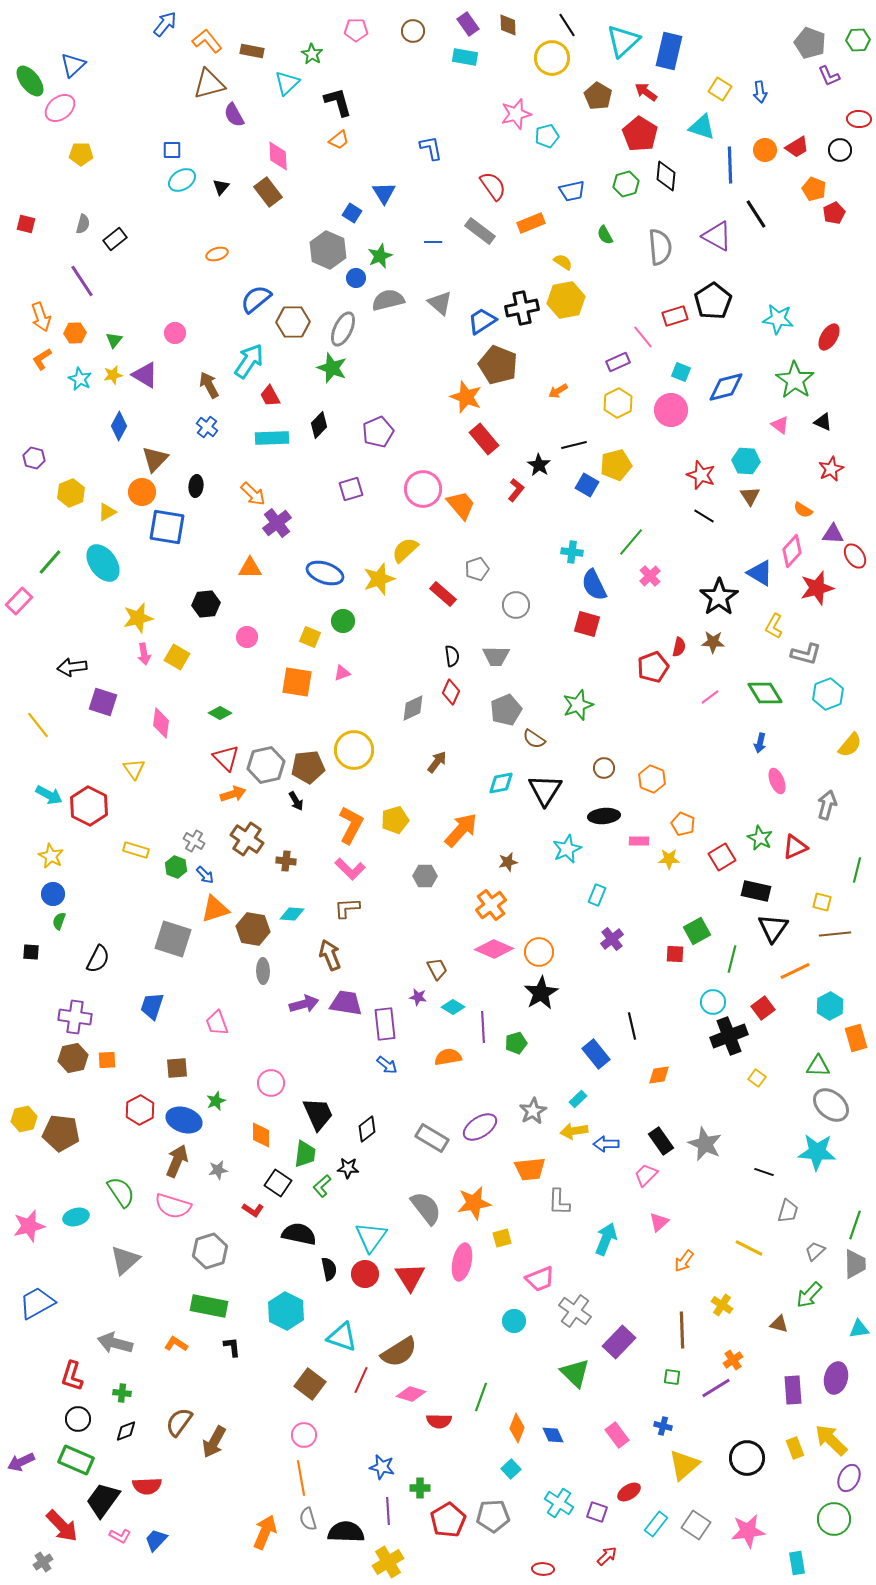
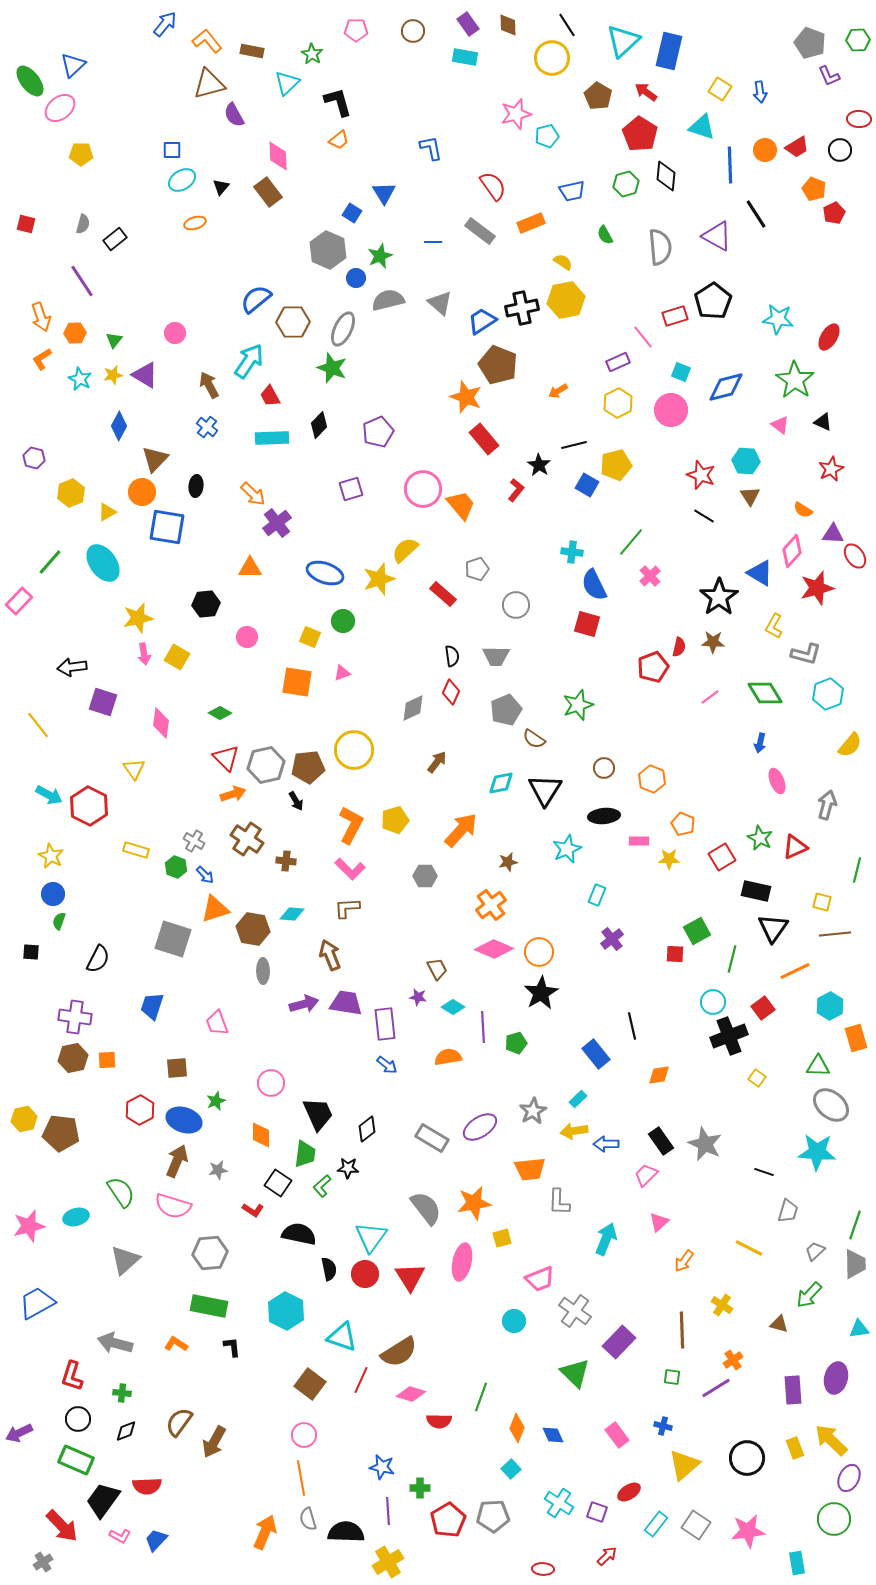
orange ellipse at (217, 254): moved 22 px left, 31 px up
gray hexagon at (210, 1251): moved 2 px down; rotated 12 degrees clockwise
purple arrow at (21, 1462): moved 2 px left, 29 px up
